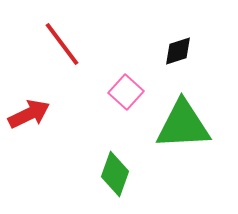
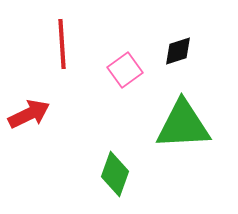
red line: rotated 33 degrees clockwise
pink square: moved 1 px left, 22 px up; rotated 12 degrees clockwise
